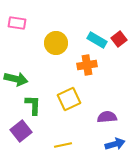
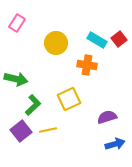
pink rectangle: rotated 66 degrees counterclockwise
orange cross: rotated 18 degrees clockwise
green L-shape: rotated 45 degrees clockwise
purple semicircle: rotated 12 degrees counterclockwise
yellow line: moved 15 px left, 15 px up
